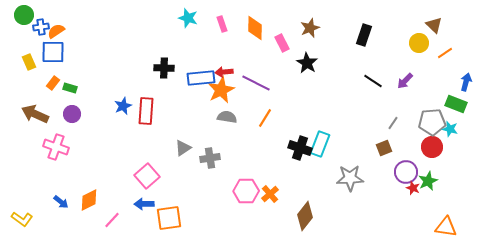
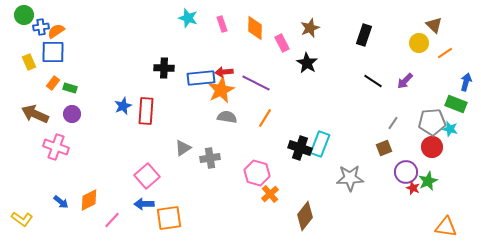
pink hexagon at (246, 191): moved 11 px right, 18 px up; rotated 15 degrees clockwise
